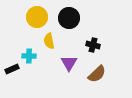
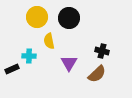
black cross: moved 9 px right, 6 px down
